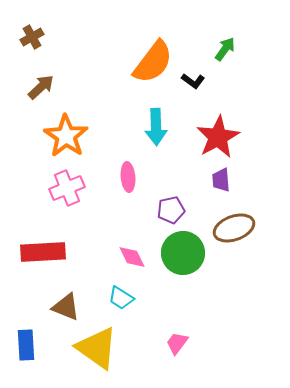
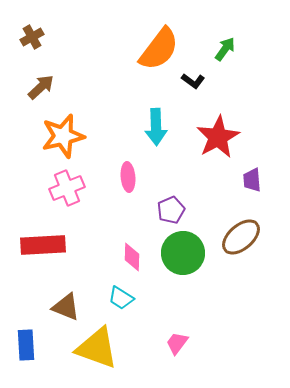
orange semicircle: moved 6 px right, 13 px up
orange star: moved 3 px left; rotated 24 degrees clockwise
purple trapezoid: moved 31 px right
purple pentagon: rotated 12 degrees counterclockwise
brown ellipse: moved 7 px right, 9 px down; rotated 21 degrees counterclockwise
red rectangle: moved 7 px up
pink diamond: rotated 28 degrees clockwise
yellow triangle: rotated 15 degrees counterclockwise
